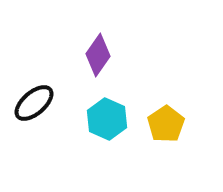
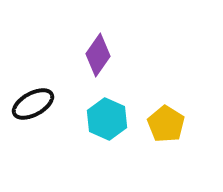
black ellipse: moved 1 px left, 1 px down; rotated 12 degrees clockwise
yellow pentagon: rotated 6 degrees counterclockwise
